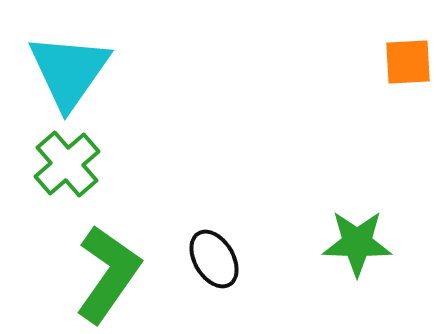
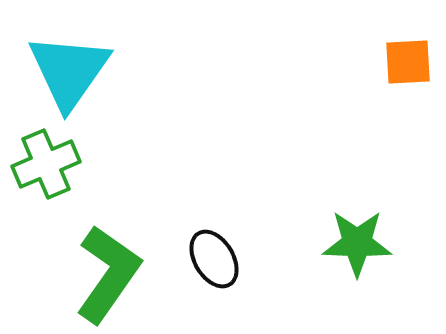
green cross: moved 21 px left; rotated 18 degrees clockwise
